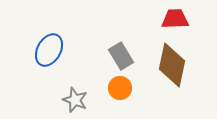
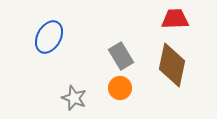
blue ellipse: moved 13 px up
gray star: moved 1 px left, 2 px up
